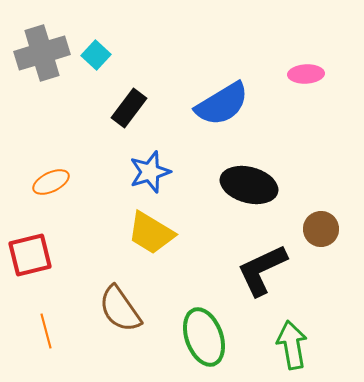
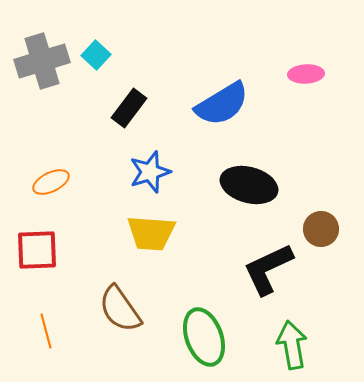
gray cross: moved 8 px down
yellow trapezoid: rotated 27 degrees counterclockwise
red square: moved 7 px right, 5 px up; rotated 12 degrees clockwise
black L-shape: moved 6 px right, 1 px up
